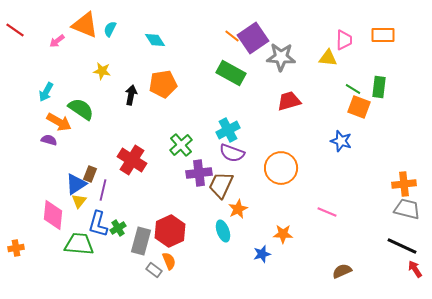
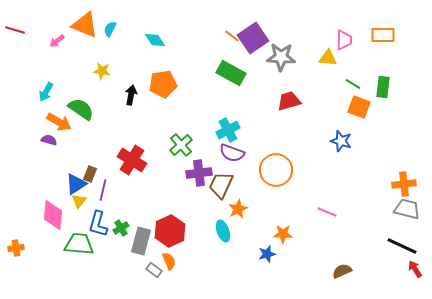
red line at (15, 30): rotated 18 degrees counterclockwise
green rectangle at (379, 87): moved 4 px right
green line at (353, 89): moved 5 px up
orange circle at (281, 168): moved 5 px left, 2 px down
green cross at (118, 228): moved 3 px right
blue star at (262, 254): moved 5 px right
